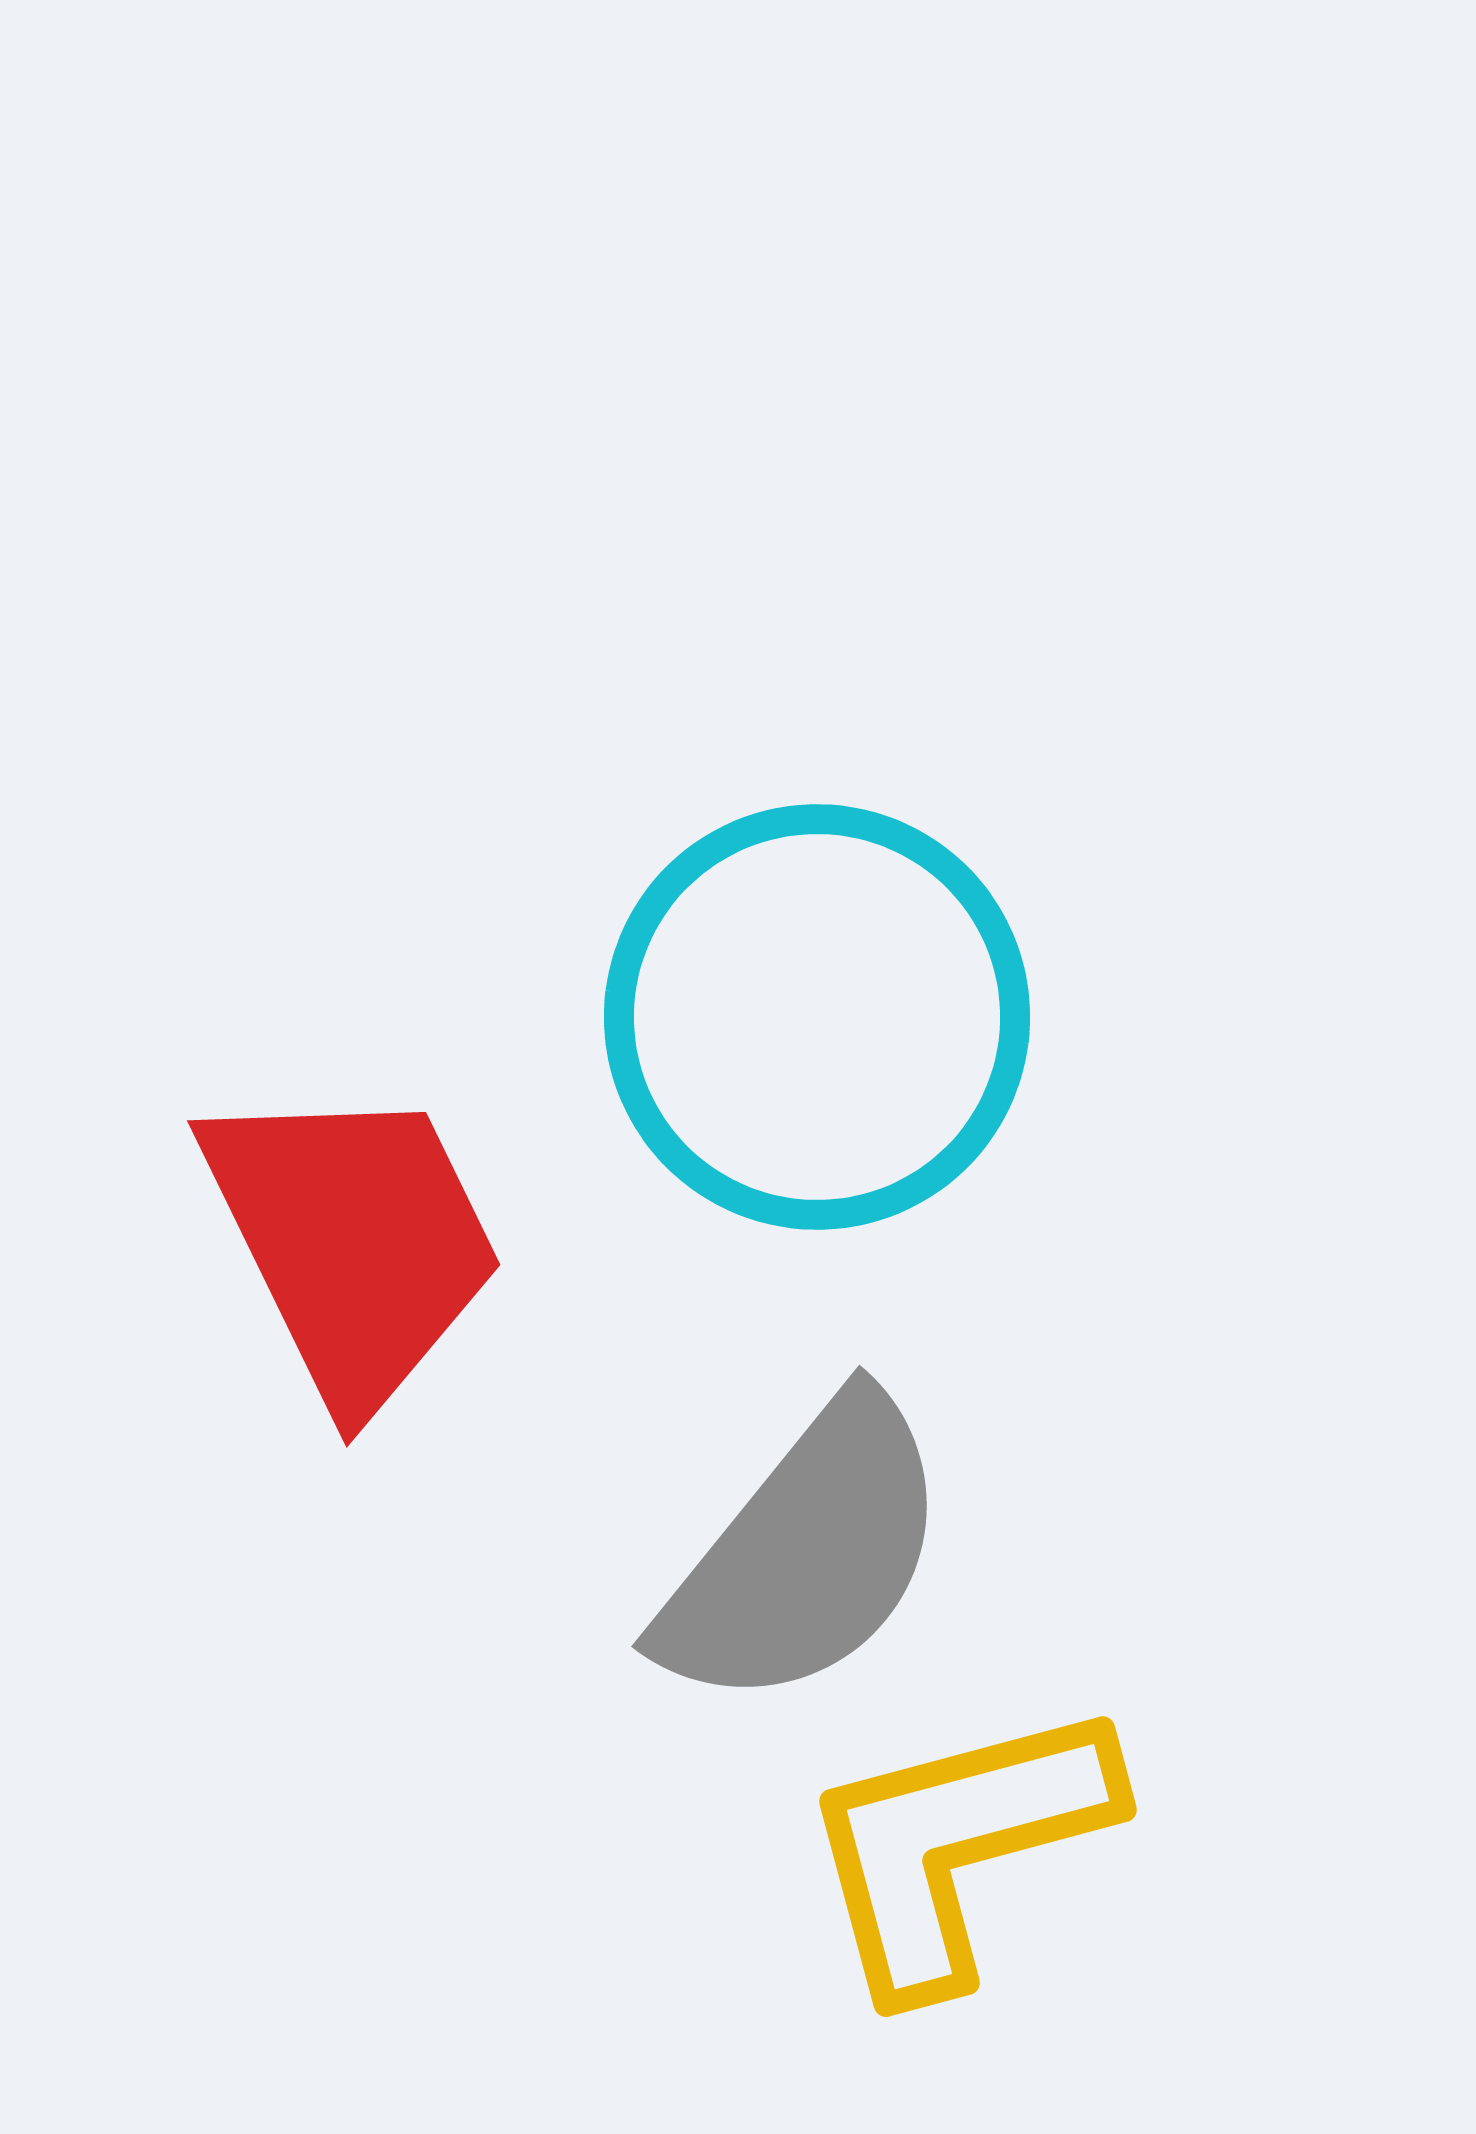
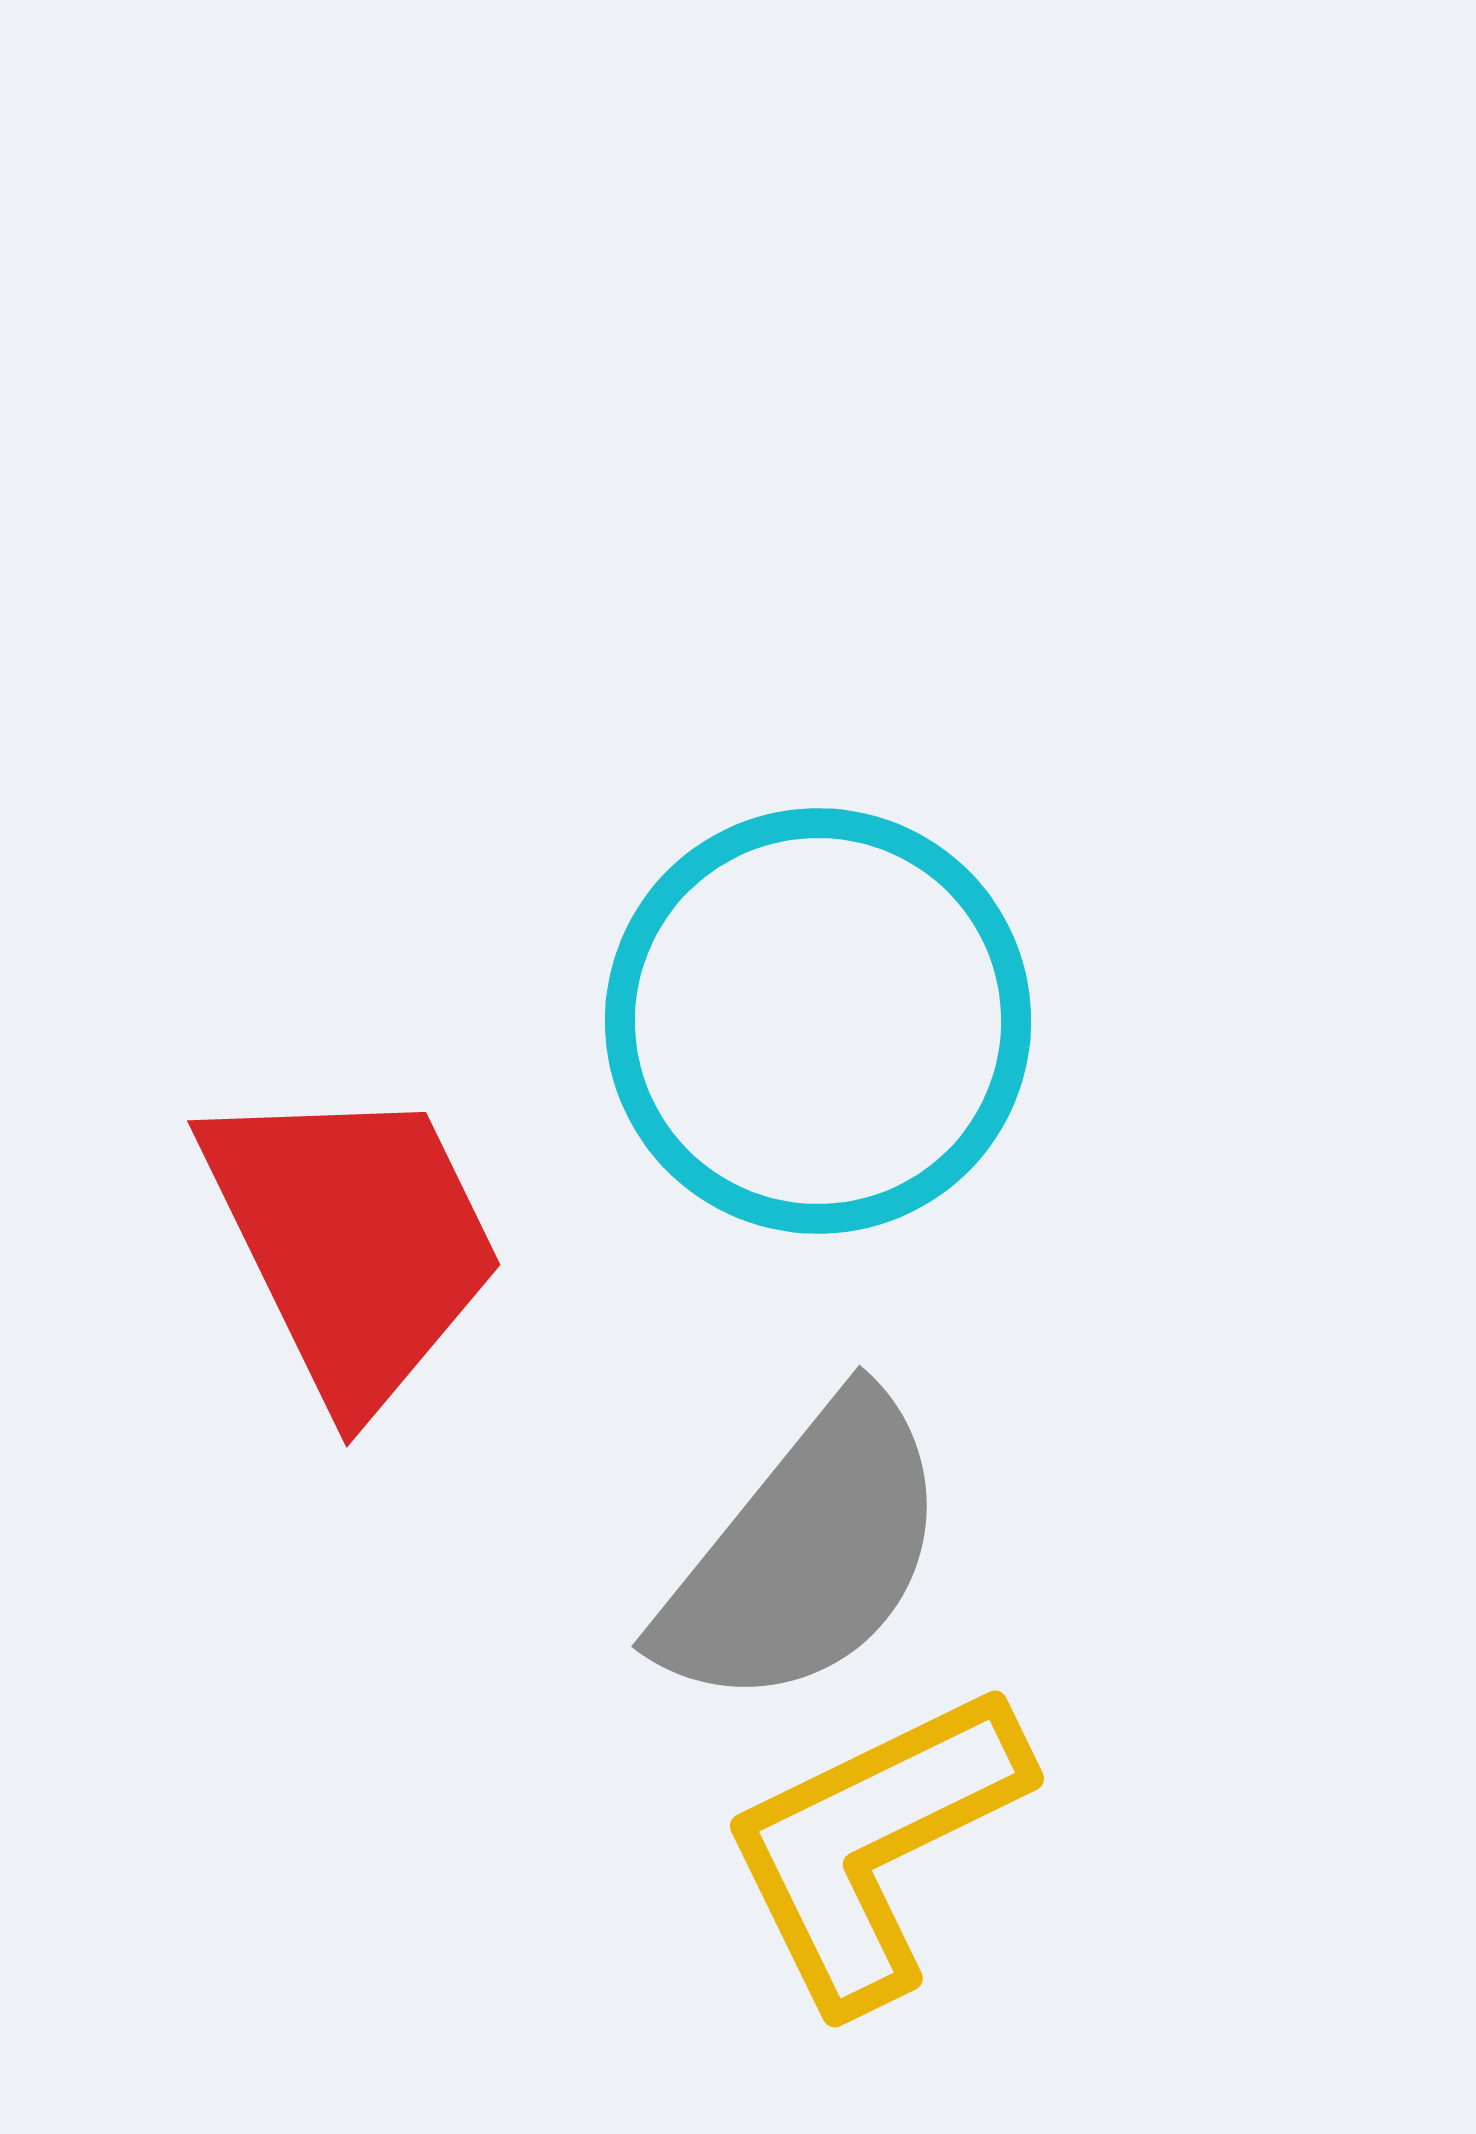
cyan circle: moved 1 px right, 4 px down
yellow L-shape: moved 83 px left; rotated 11 degrees counterclockwise
